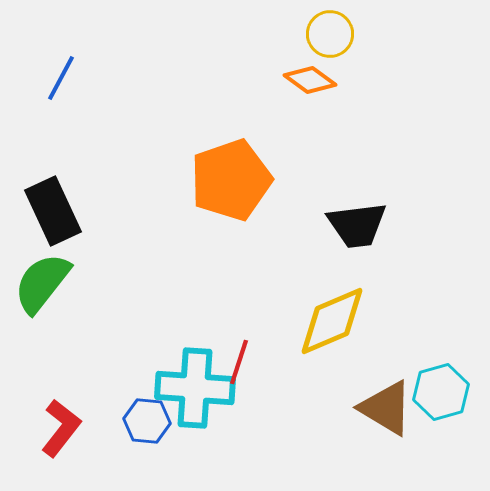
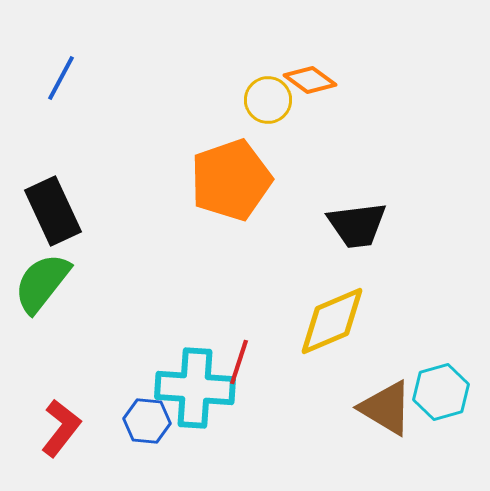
yellow circle: moved 62 px left, 66 px down
